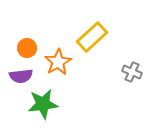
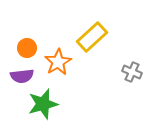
purple semicircle: moved 1 px right
green star: rotated 8 degrees counterclockwise
